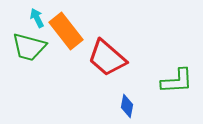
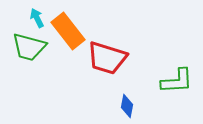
orange rectangle: moved 2 px right
red trapezoid: rotated 24 degrees counterclockwise
